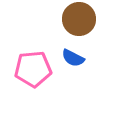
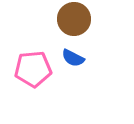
brown circle: moved 5 px left
